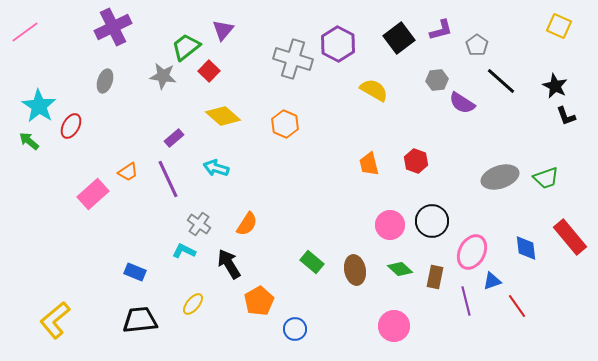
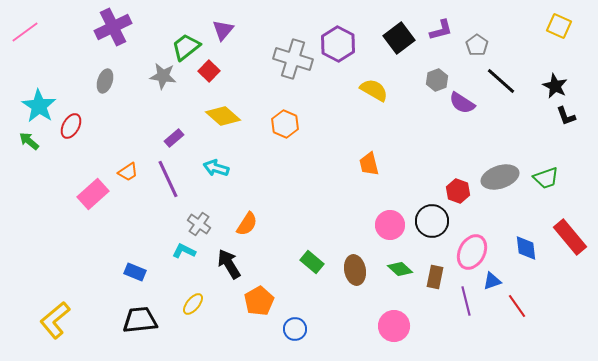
gray hexagon at (437, 80): rotated 15 degrees counterclockwise
red hexagon at (416, 161): moved 42 px right, 30 px down
